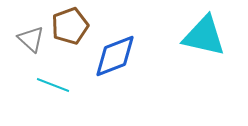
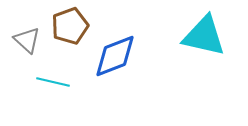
gray triangle: moved 4 px left, 1 px down
cyan line: moved 3 px up; rotated 8 degrees counterclockwise
